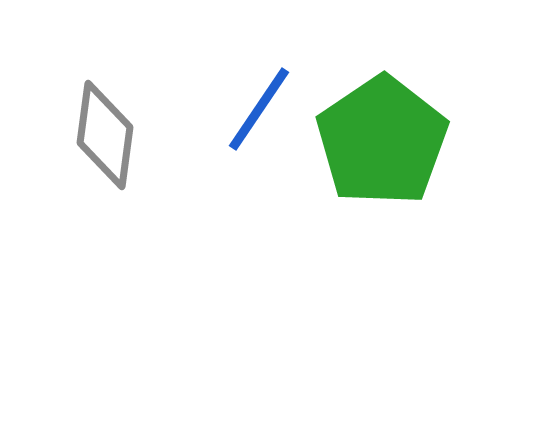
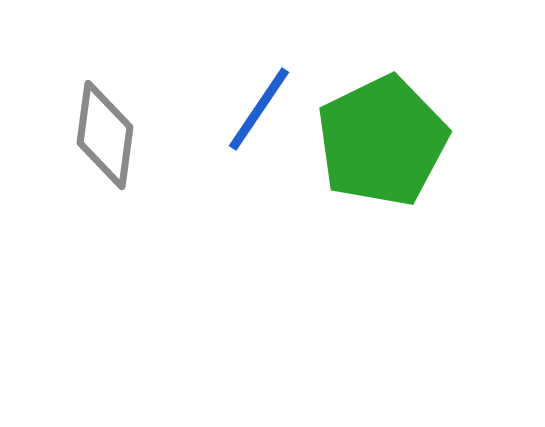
green pentagon: rotated 8 degrees clockwise
